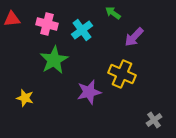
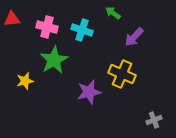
pink cross: moved 3 px down
cyan cross: rotated 35 degrees counterclockwise
yellow star: moved 17 px up; rotated 30 degrees counterclockwise
gray cross: rotated 14 degrees clockwise
